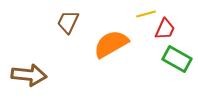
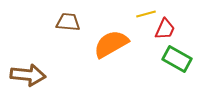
brown trapezoid: rotated 70 degrees clockwise
brown arrow: moved 1 px left
